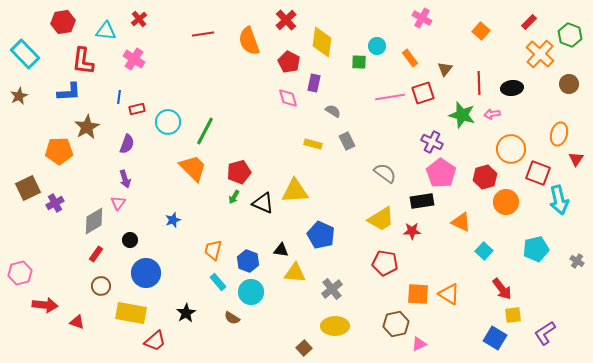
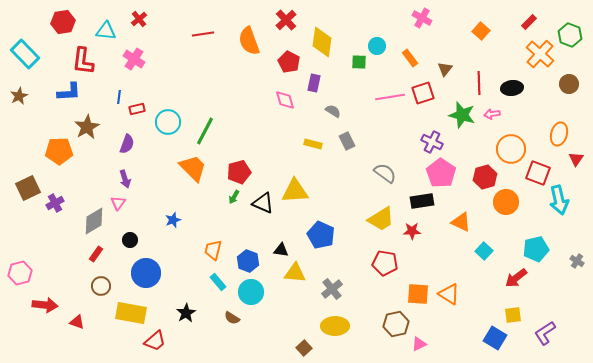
pink diamond at (288, 98): moved 3 px left, 2 px down
red arrow at (502, 289): moved 14 px right, 11 px up; rotated 90 degrees clockwise
